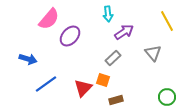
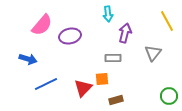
pink semicircle: moved 7 px left, 6 px down
purple arrow: moved 1 px right, 1 px down; rotated 42 degrees counterclockwise
purple ellipse: rotated 35 degrees clockwise
gray triangle: rotated 18 degrees clockwise
gray rectangle: rotated 42 degrees clockwise
orange square: moved 1 px left, 1 px up; rotated 24 degrees counterclockwise
blue line: rotated 10 degrees clockwise
green circle: moved 2 px right, 1 px up
